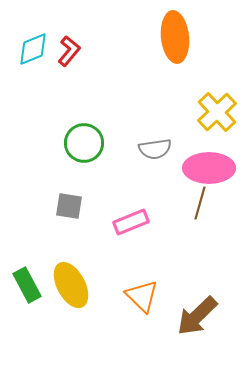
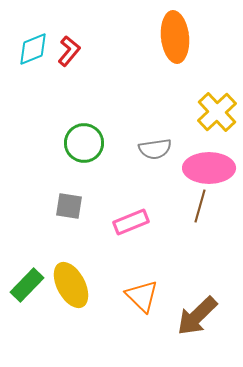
brown line: moved 3 px down
green rectangle: rotated 72 degrees clockwise
